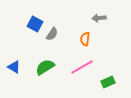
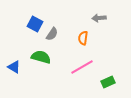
orange semicircle: moved 2 px left, 1 px up
green semicircle: moved 4 px left, 10 px up; rotated 48 degrees clockwise
